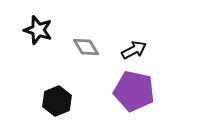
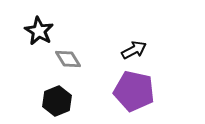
black star: moved 1 px right, 1 px down; rotated 12 degrees clockwise
gray diamond: moved 18 px left, 12 px down
